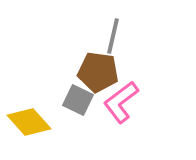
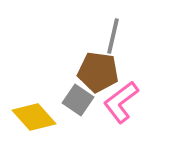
gray square: rotated 8 degrees clockwise
yellow diamond: moved 5 px right, 5 px up
